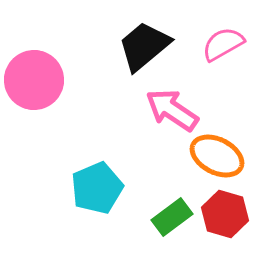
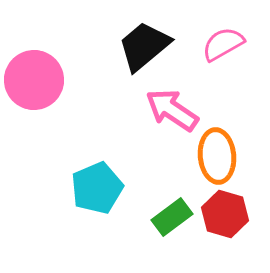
orange ellipse: rotated 58 degrees clockwise
